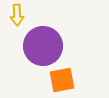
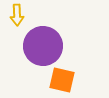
orange square: rotated 24 degrees clockwise
